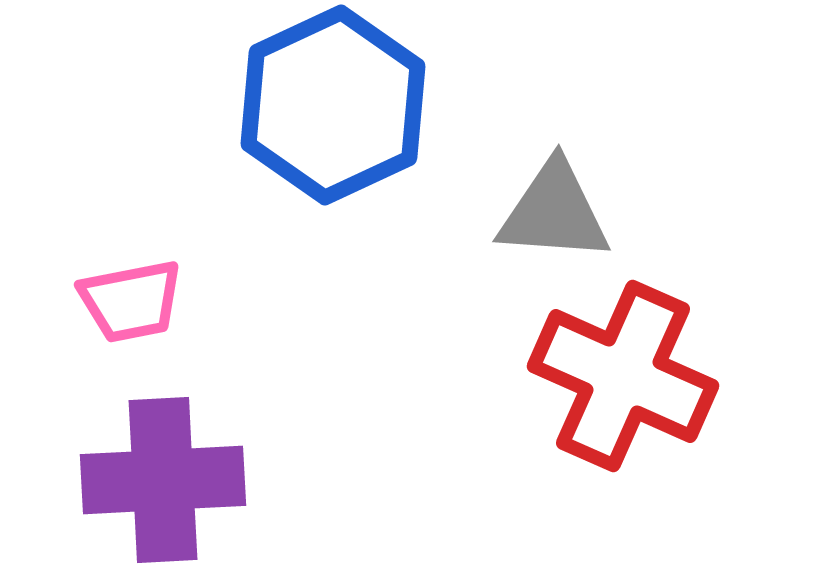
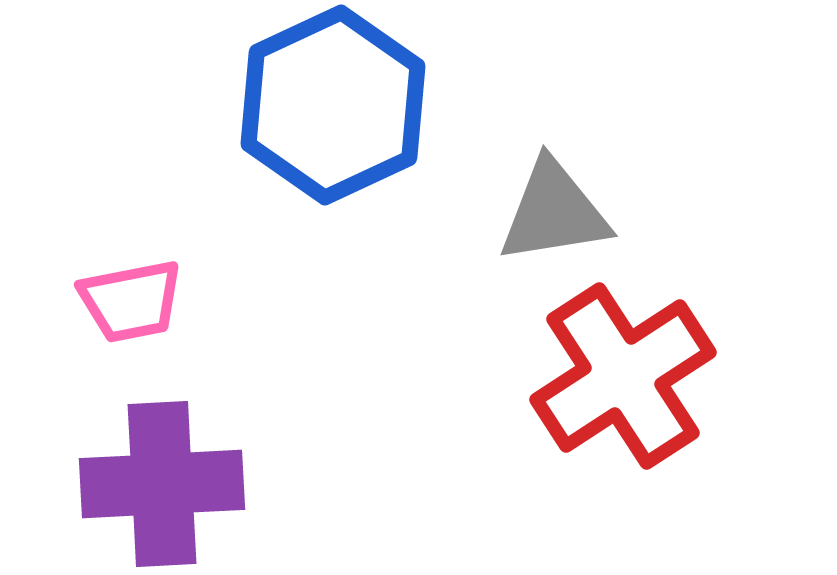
gray triangle: rotated 13 degrees counterclockwise
red cross: rotated 33 degrees clockwise
purple cross: moved 1 px left, 4 px down
